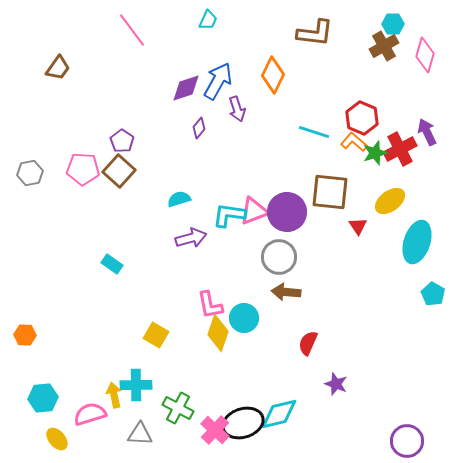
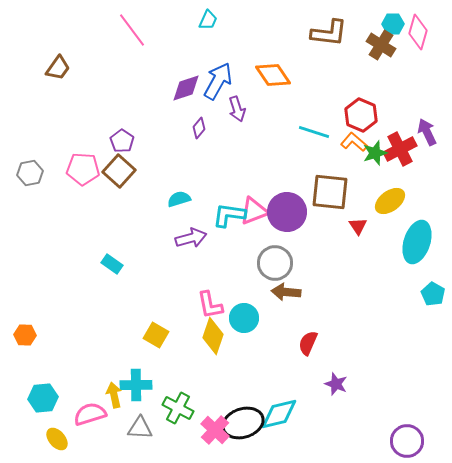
brown L-shape at (315, 33): moved 14 px right
brown cross at (384, 46): moved 3 px left, 1 px up; rotated 28 degrees counterclockwise
pink diamond at (425, 55): moved 7 px left, 23 px up
orange diamond at (273, 75): rotated 60 degrees counterclockwise
red hexagon at (362, 118): moved 1 px left, 3 px up
gray circle at (279, 257): moved 4 px left, 6 px down
yellow diamond at (218, 333): moved 5 px left, 3 px down
gray triangle at (140, 434): moved 6 px up
